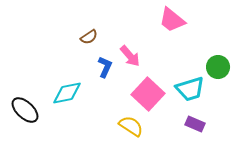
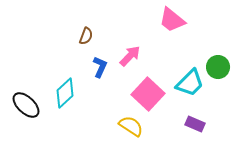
brown semicircle: moved 3 px left, 1 px up; rotated 36 degrees counterclockwise
pink arrow: rotated 95 degrees counterclockwise
blue L-shape: moved 5 px left
cyan trapezoid: moved 6 px up; rotated 28 degrees counterclockwise
cyan diamond: moved 2 px left; rotated 32 degrees counterclockwise
black ellipse: moved 1 px right, 5 px up
